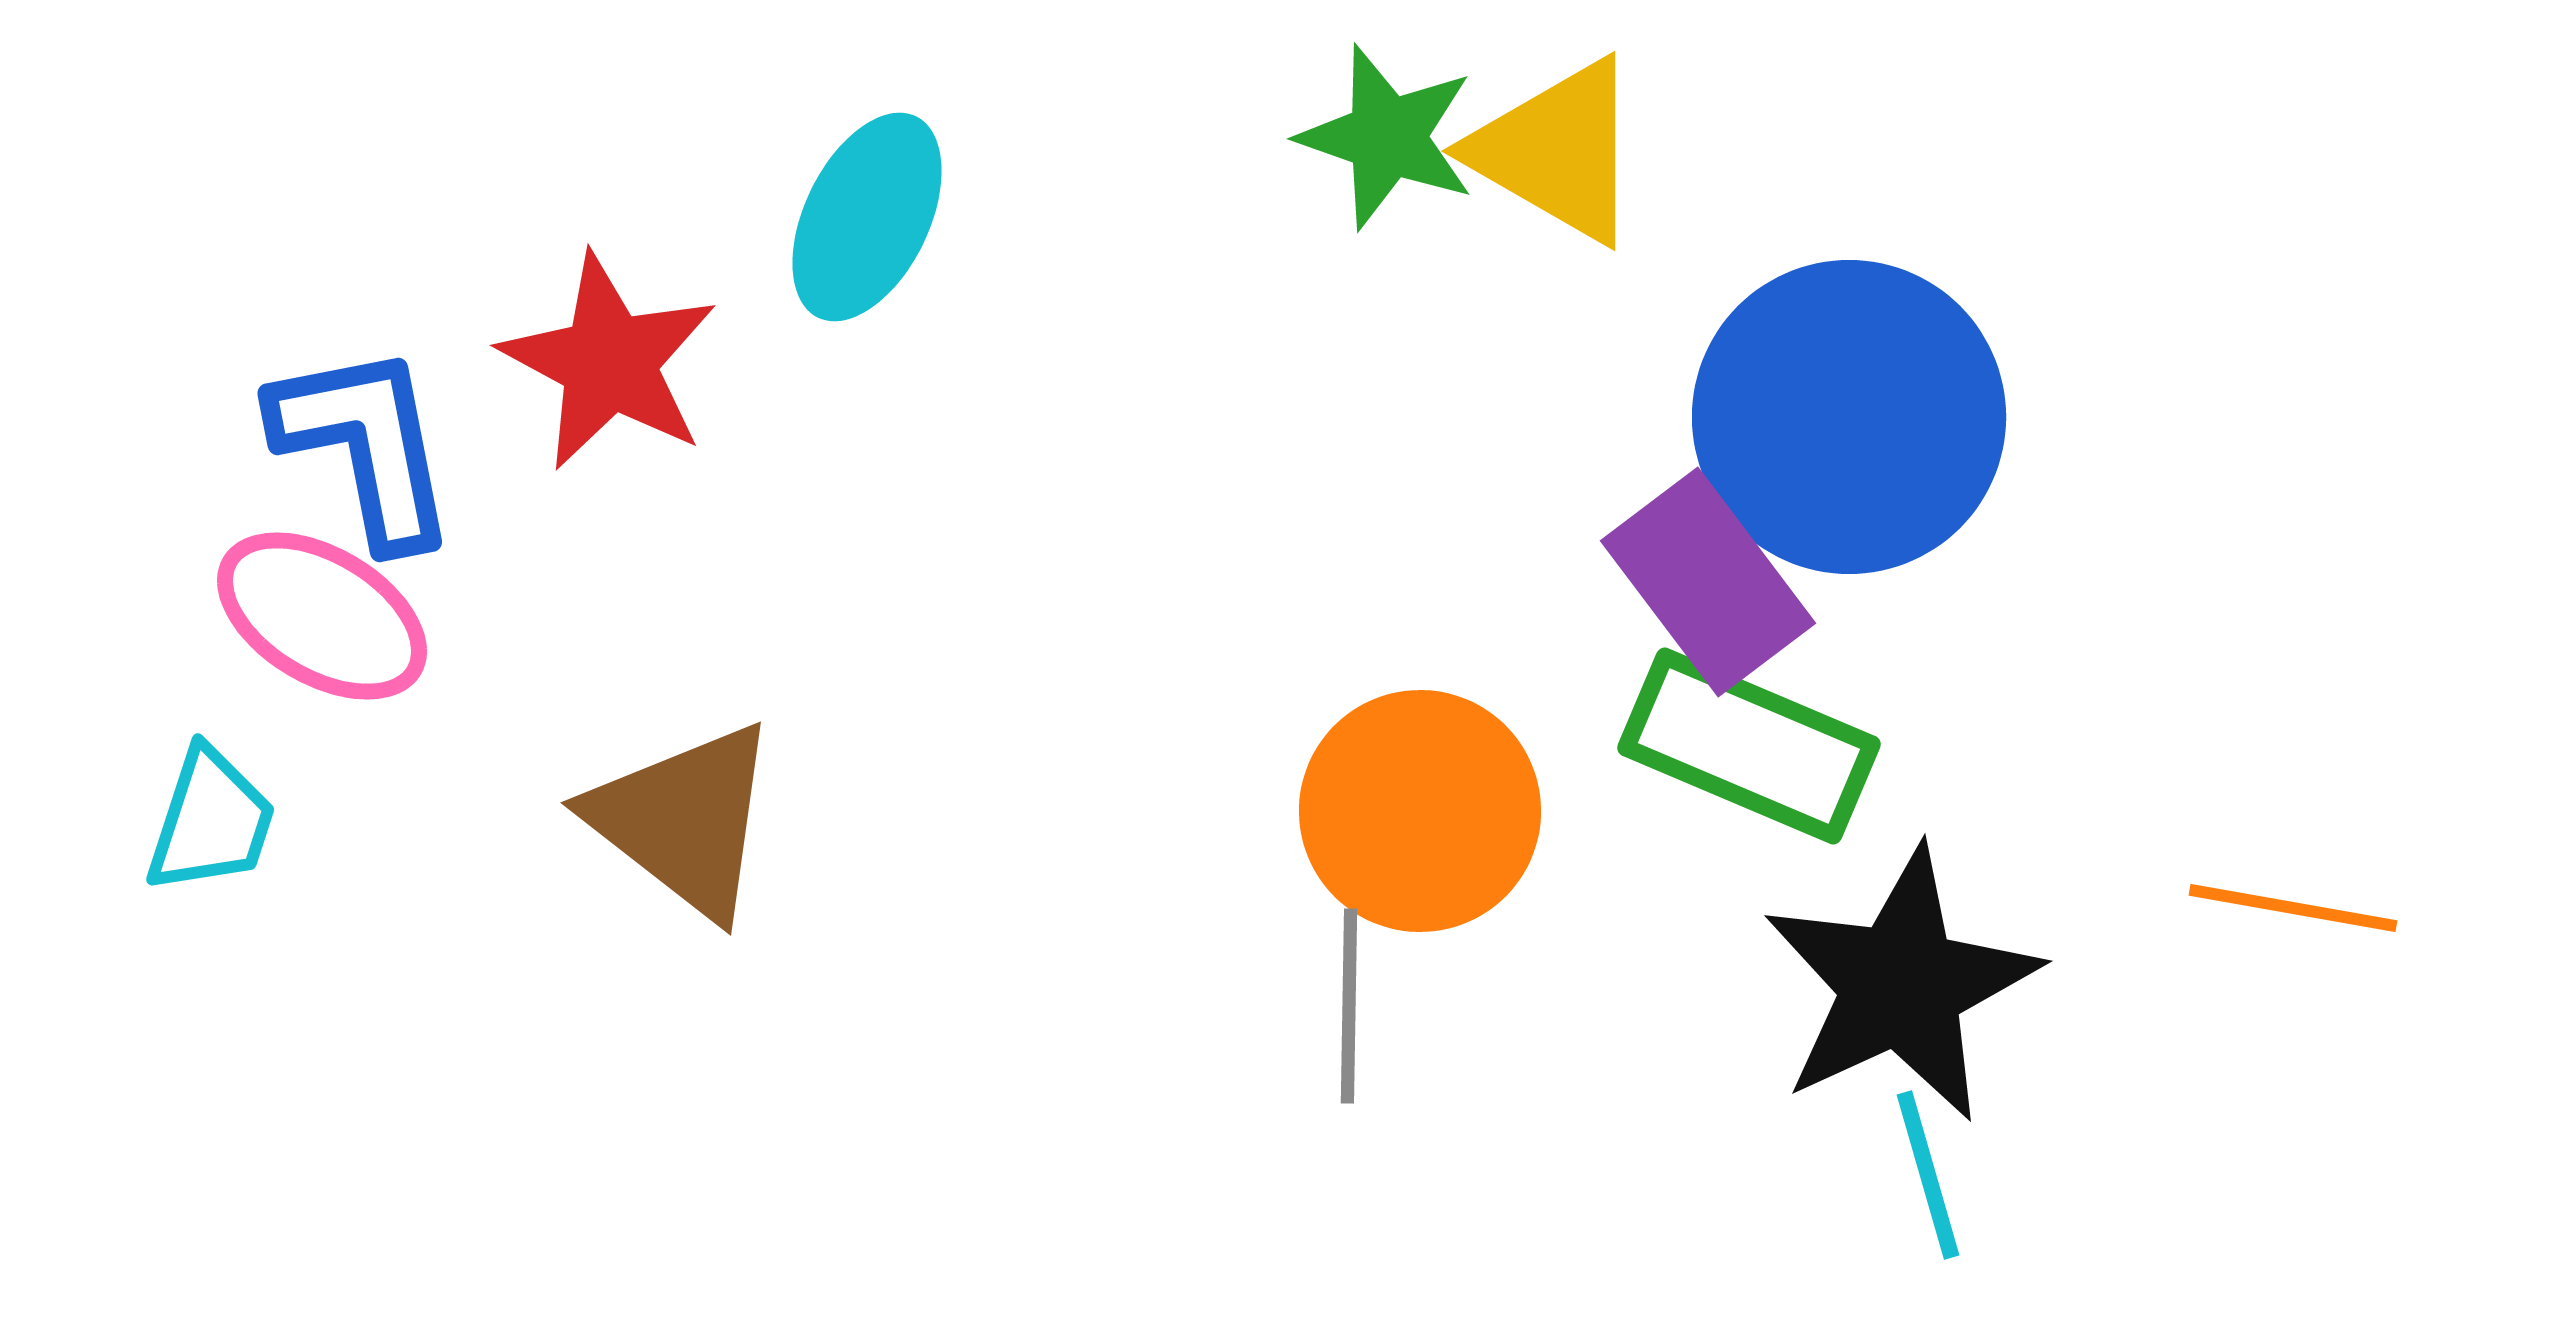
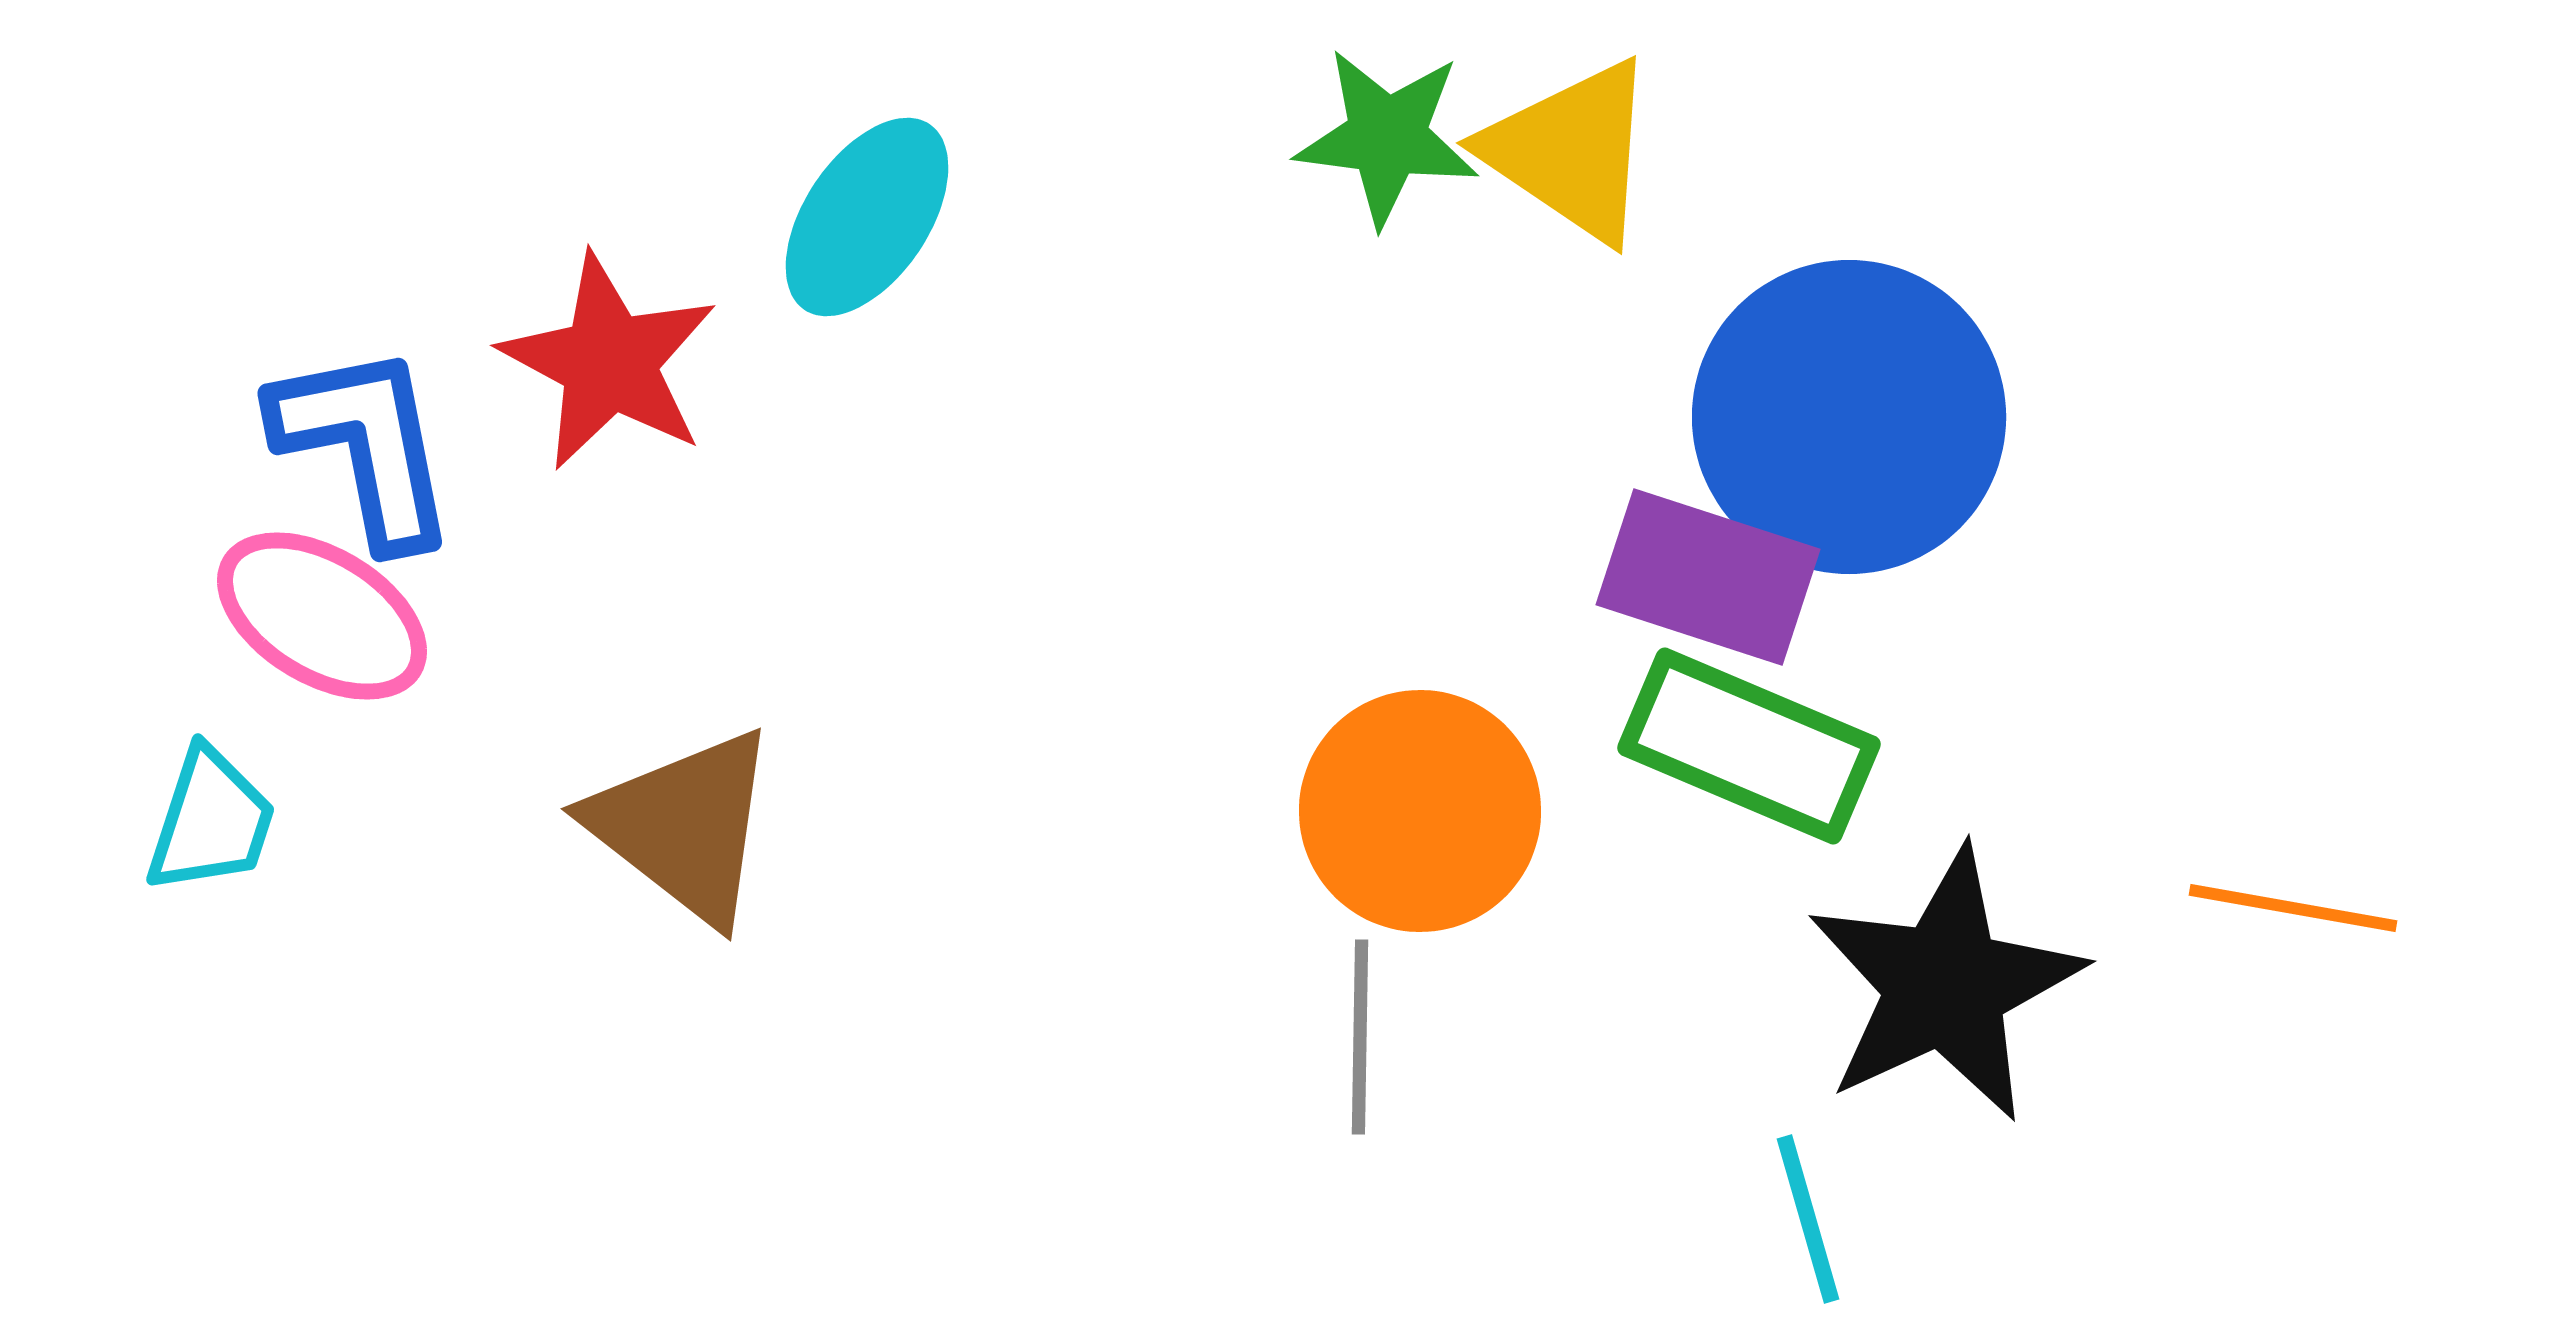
green star: rotated 12 degrees counterclockwise
yellow triangle: moved 14 px right; rotated 4 degrees clockwise
cyan ellipse: rotated 8 degrees clockwise
purple rectangle: moved 5 px up; rotated 35 degrees counterclockwise
brown triangle: moved 6 px down
black star: moved 44 px right
gray line: moved 11 px right, 31 px down
cyan line: moved 120 px left, 44 px down
